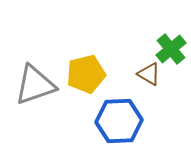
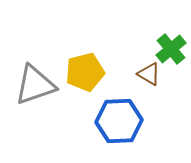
yellow pentagon: moved 1 px left, 2 px up
